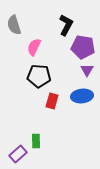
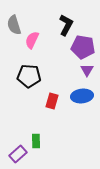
pink semicircle: moved 2 px left, 7 px up
black pentagon: moved 10 px left
